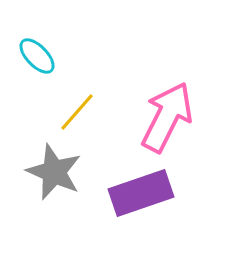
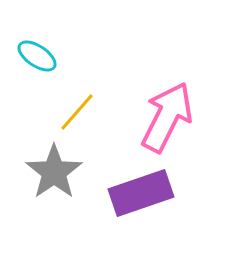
cyan ellipse: rotated 12 degrees counterclockwise
gray star: rotated 14 degrees clockwise
